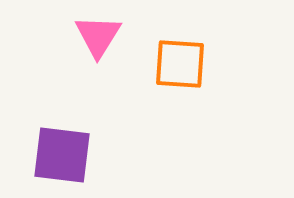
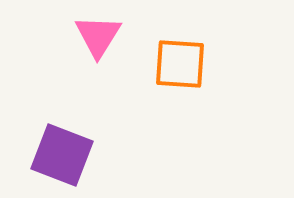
purple square: rotated 14 degrees clockwise
